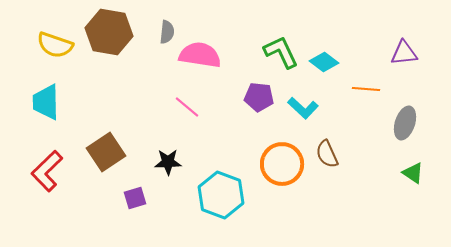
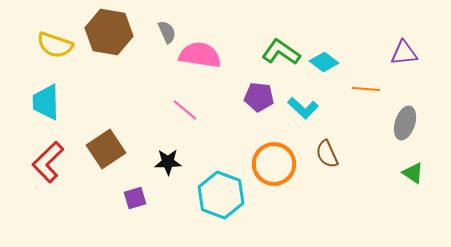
gray semicircle: rotated 30 degrees counterclockwise
green L-shape: rotated 30 degrees counterclockwise
pink line: moved 2 px left, 3 px down
brown square: moved 3 px up
orange circle: moved 8 px left
red L-shape: moved 1 px right, 9 px up
